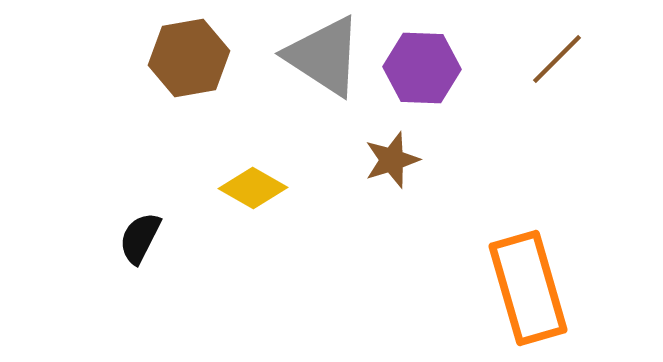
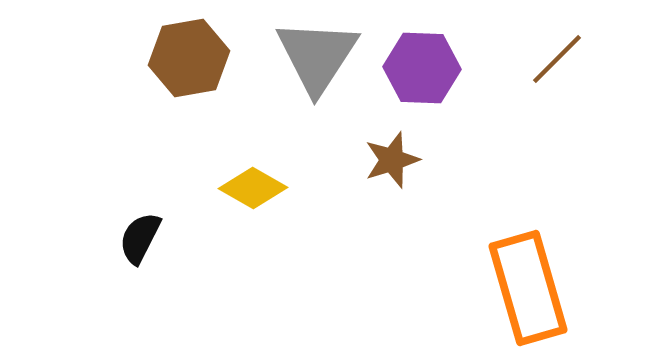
gray triangle: moved 7 px left; rotated 30 degrees clockwise
